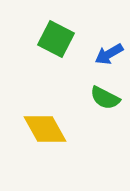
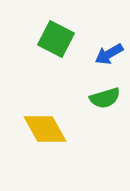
green semicircle: rotated 44 degrees counterclockwise
